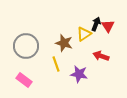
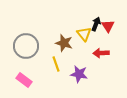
yellow triangle: rotated 35 degrees counterclockwise
red arrow: moved 3 px up; rotated 21 degrees counterclockwise
